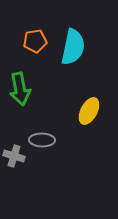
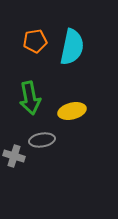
cyan semicircle: moved 1 px left
green arrow: moved 10 px right, 9 px down
yellow ellipse: moved 17 px left; rotated 48 degrees clockwise
gray ellipse: rotated 10 degrees counterclockwise
